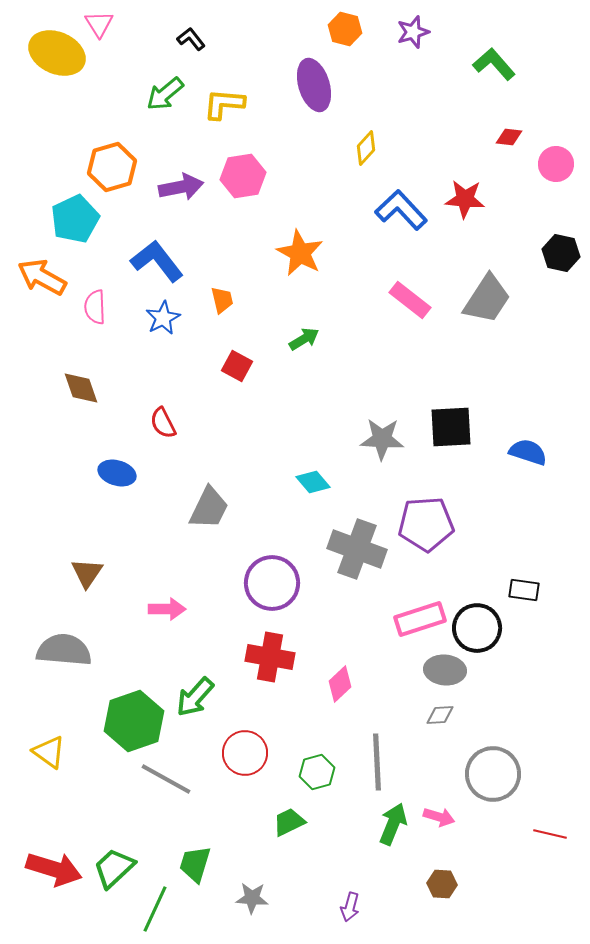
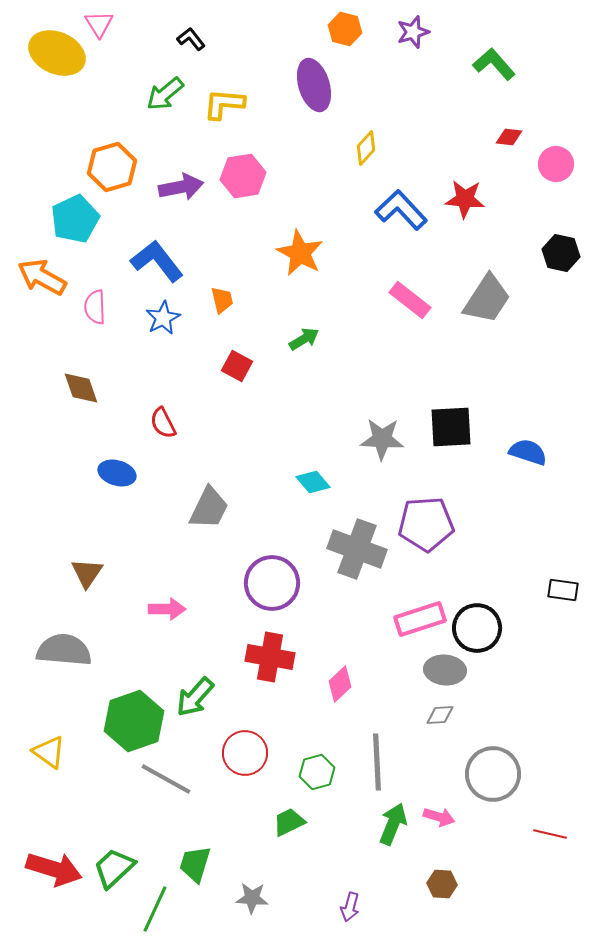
black rectangle at (524, 590): moved 39 px right
